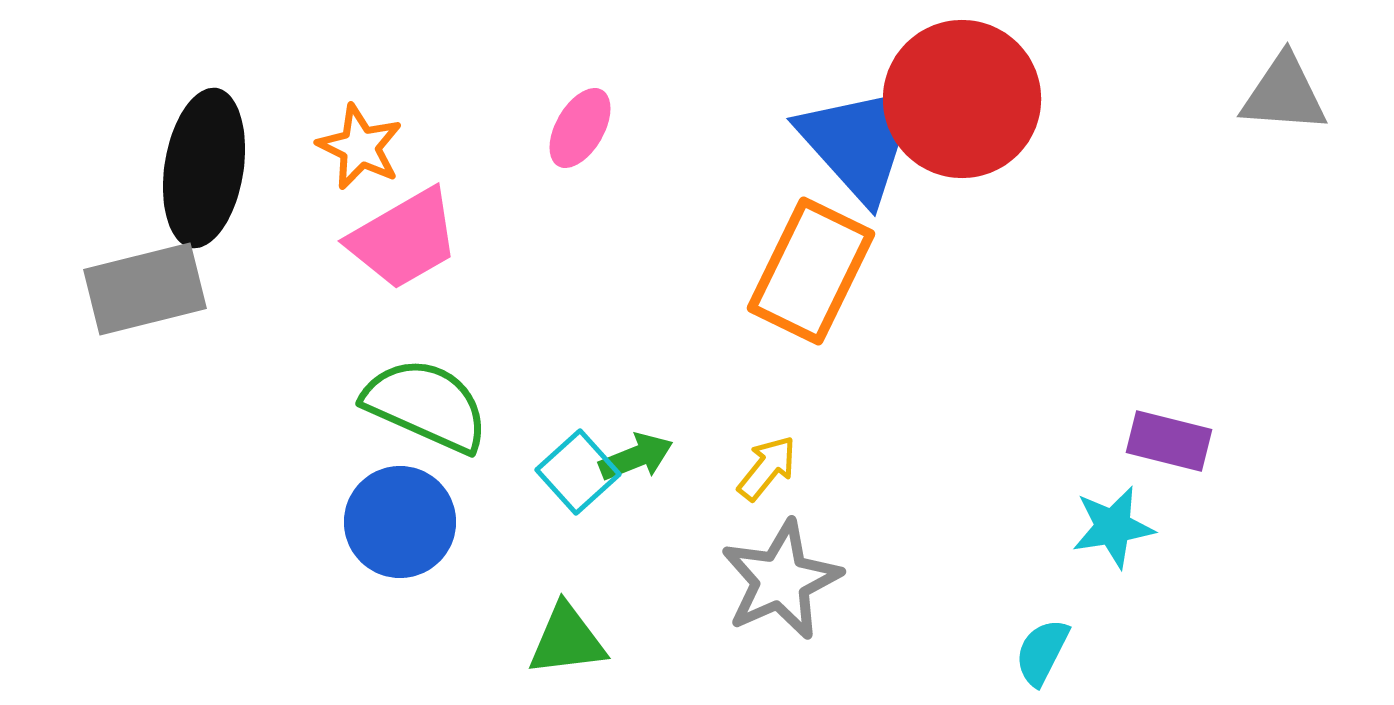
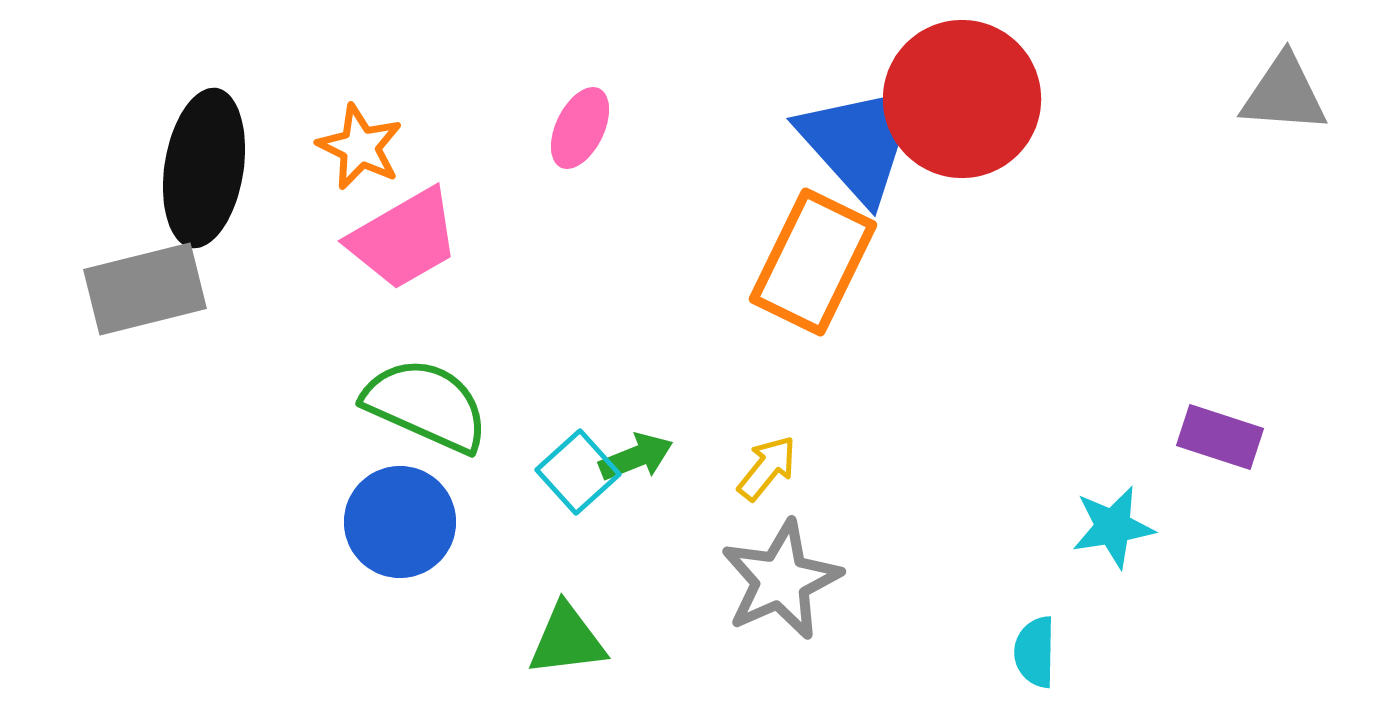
pink ellipse: rotated 4 degrees counterclockwise
orange rectangle: moved 2 px right, 9 px up
purple rectangle: moved 51 px right, 4 px up; rotated 4 degrees clockwise
cyan semicircle: moved 7 px left; rotated 26 degrees counterclockwise
